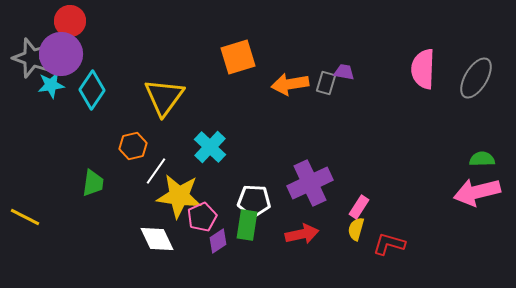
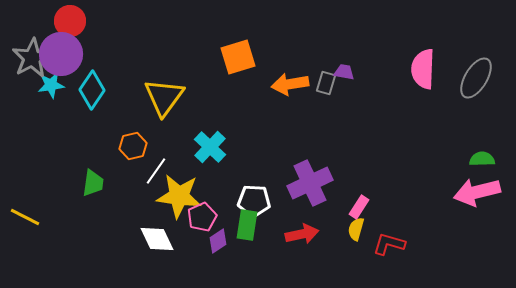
gray star: rotated 24 degrees clockwise
